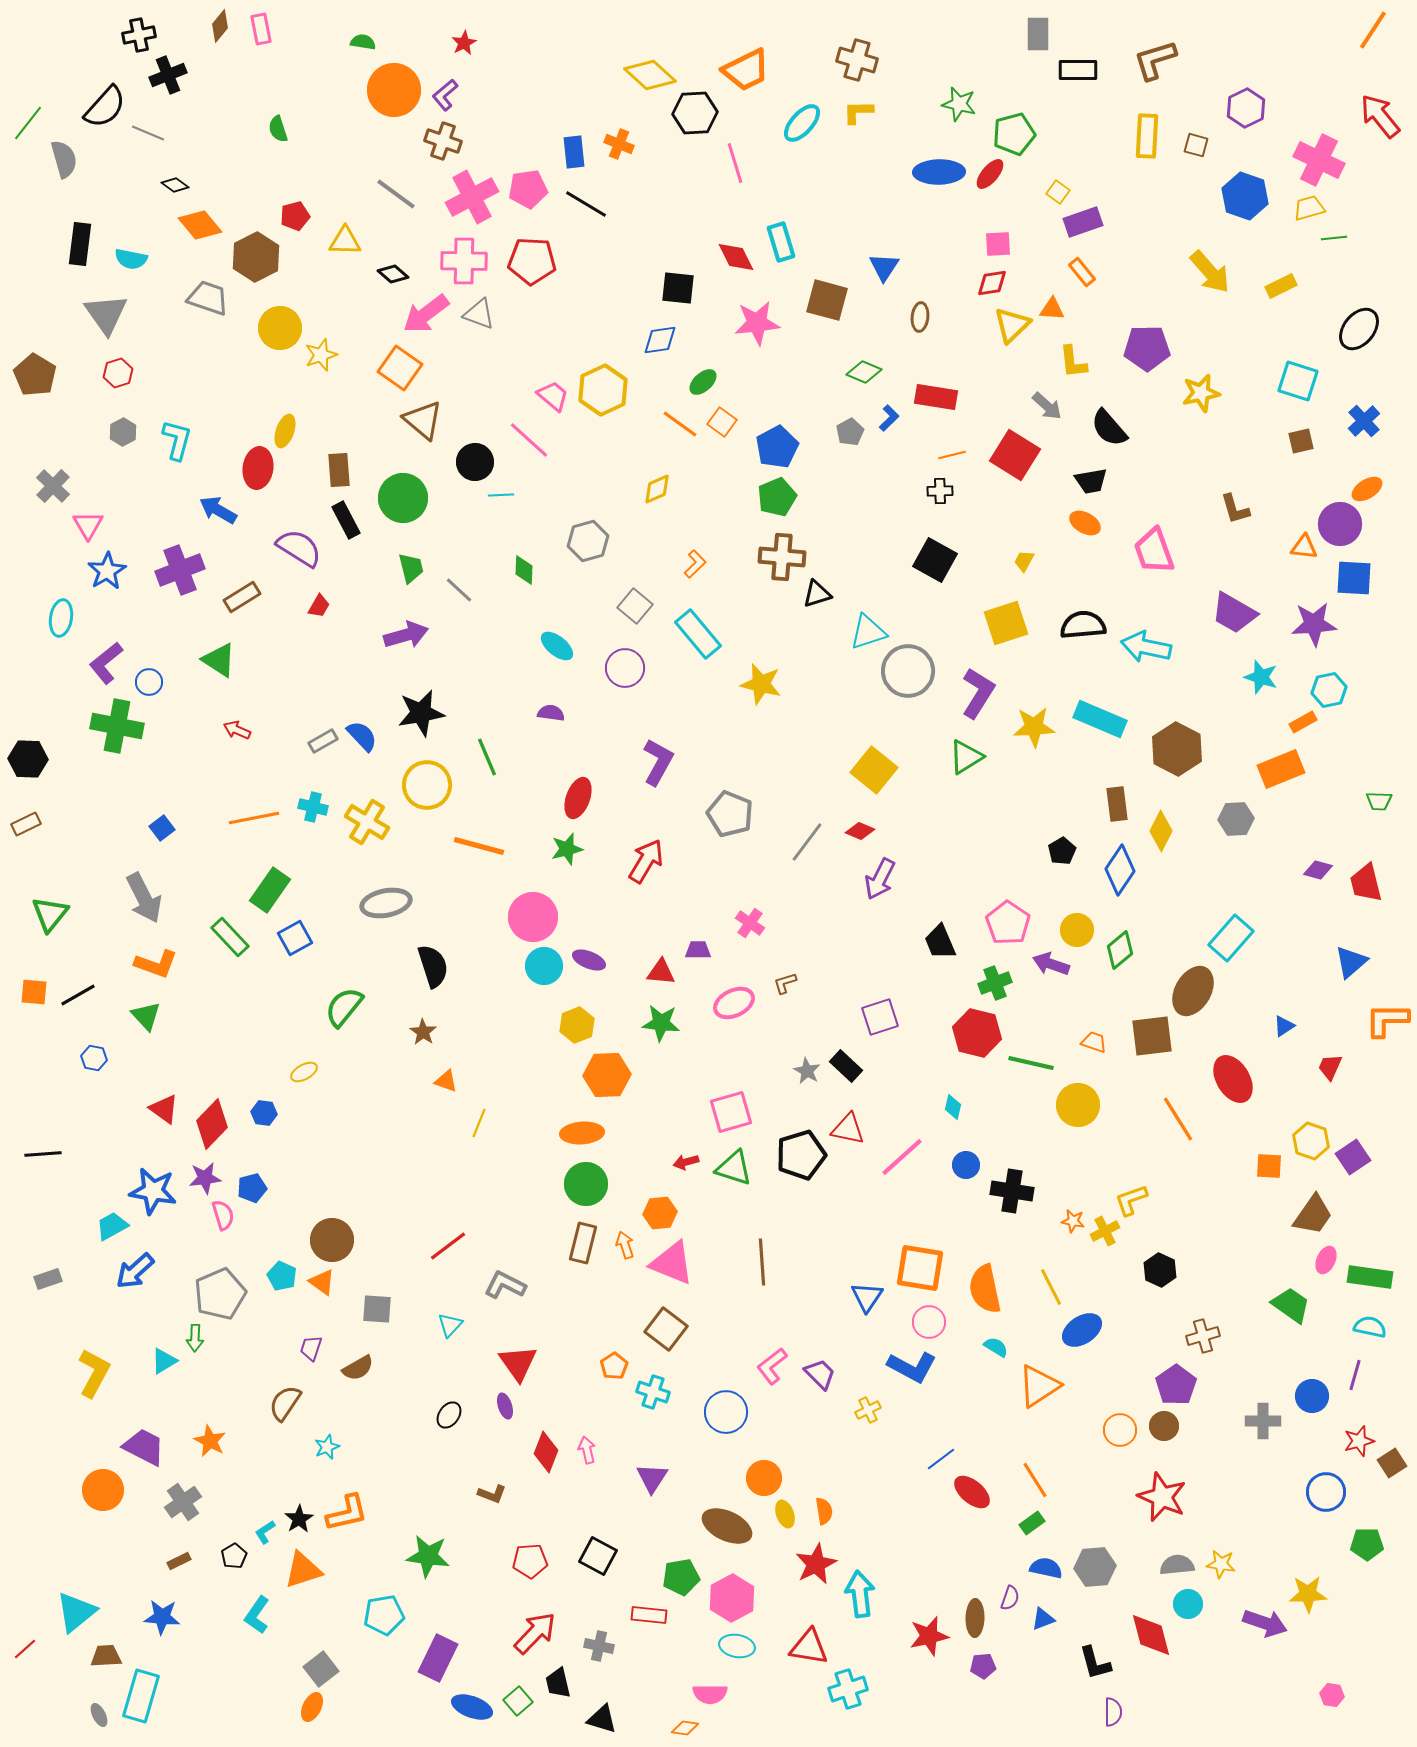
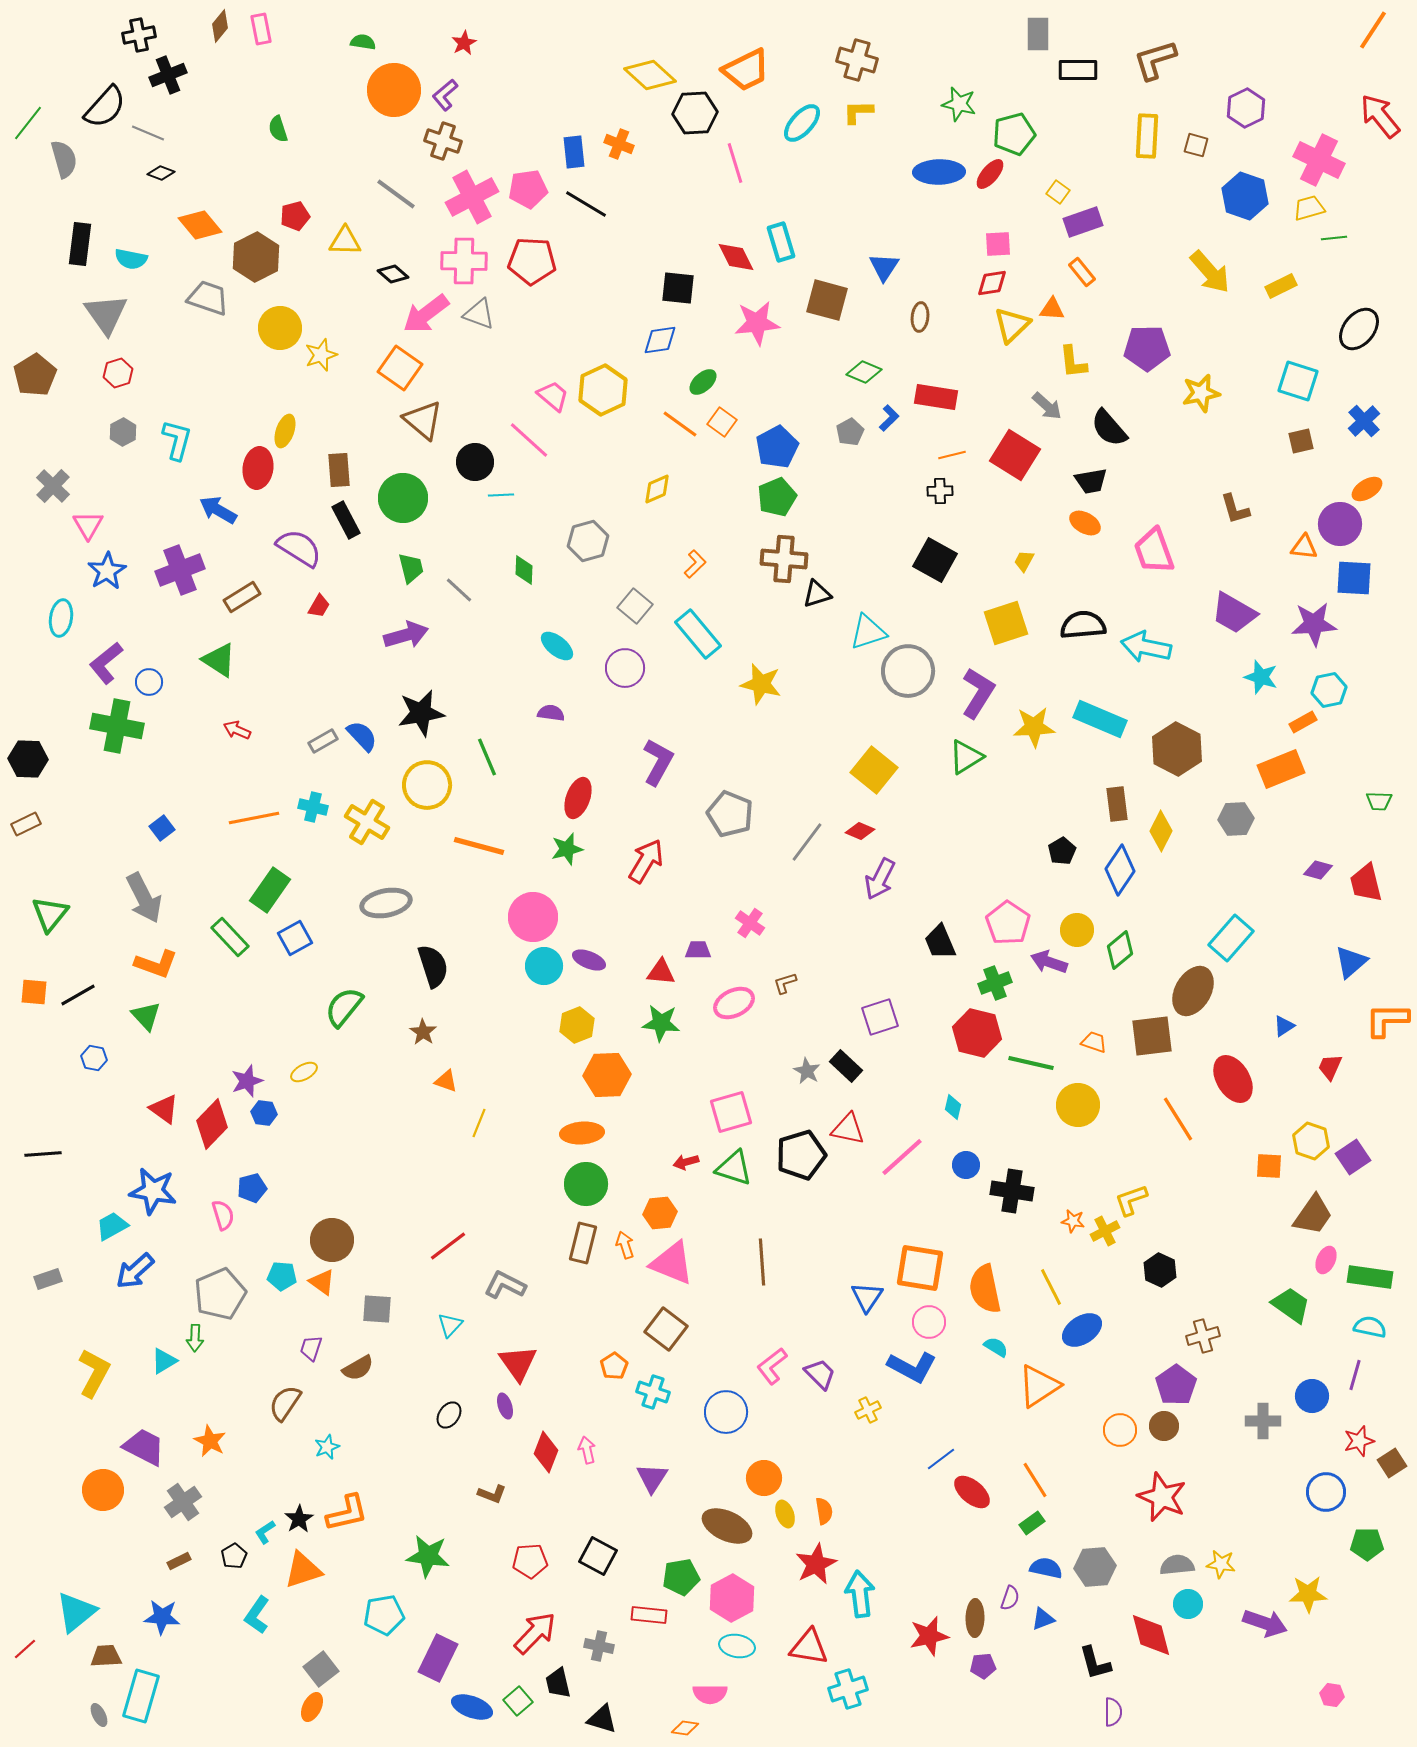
black diamond at (175, 185): moved 14 px left, 12 px up; rotated 16 degrees counterclockwise
brown pentagon at (35, 375): rotated 9 degrees clockwise
brown cross at (782, 557): moved 2 px right, 2 px down
purple arrow at (1051, 964): moved 2 px left, 2 px up
purple star at (205, 1178): moved 42 px right, 97 px up; rotated 12 degrees counterclockwise
cyan pentagon at (282, 1276): rotated 20 degrees counterclockwise
